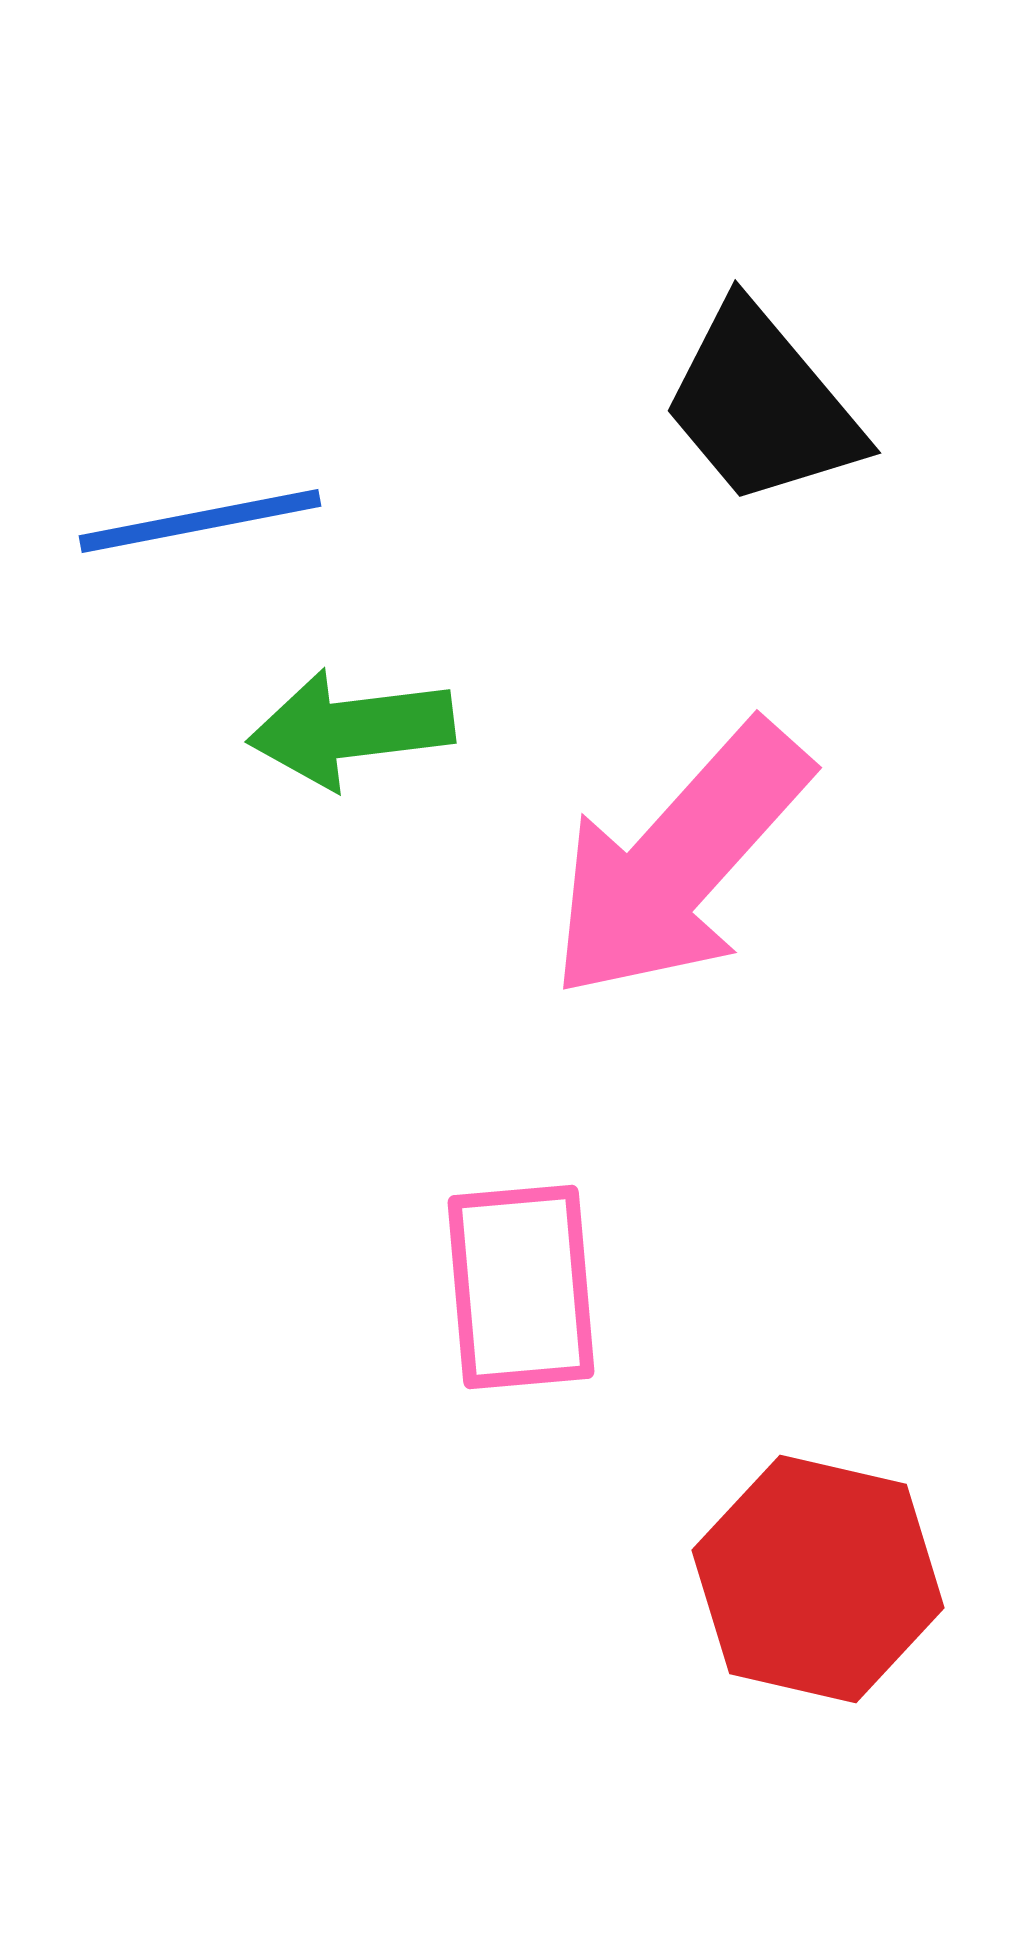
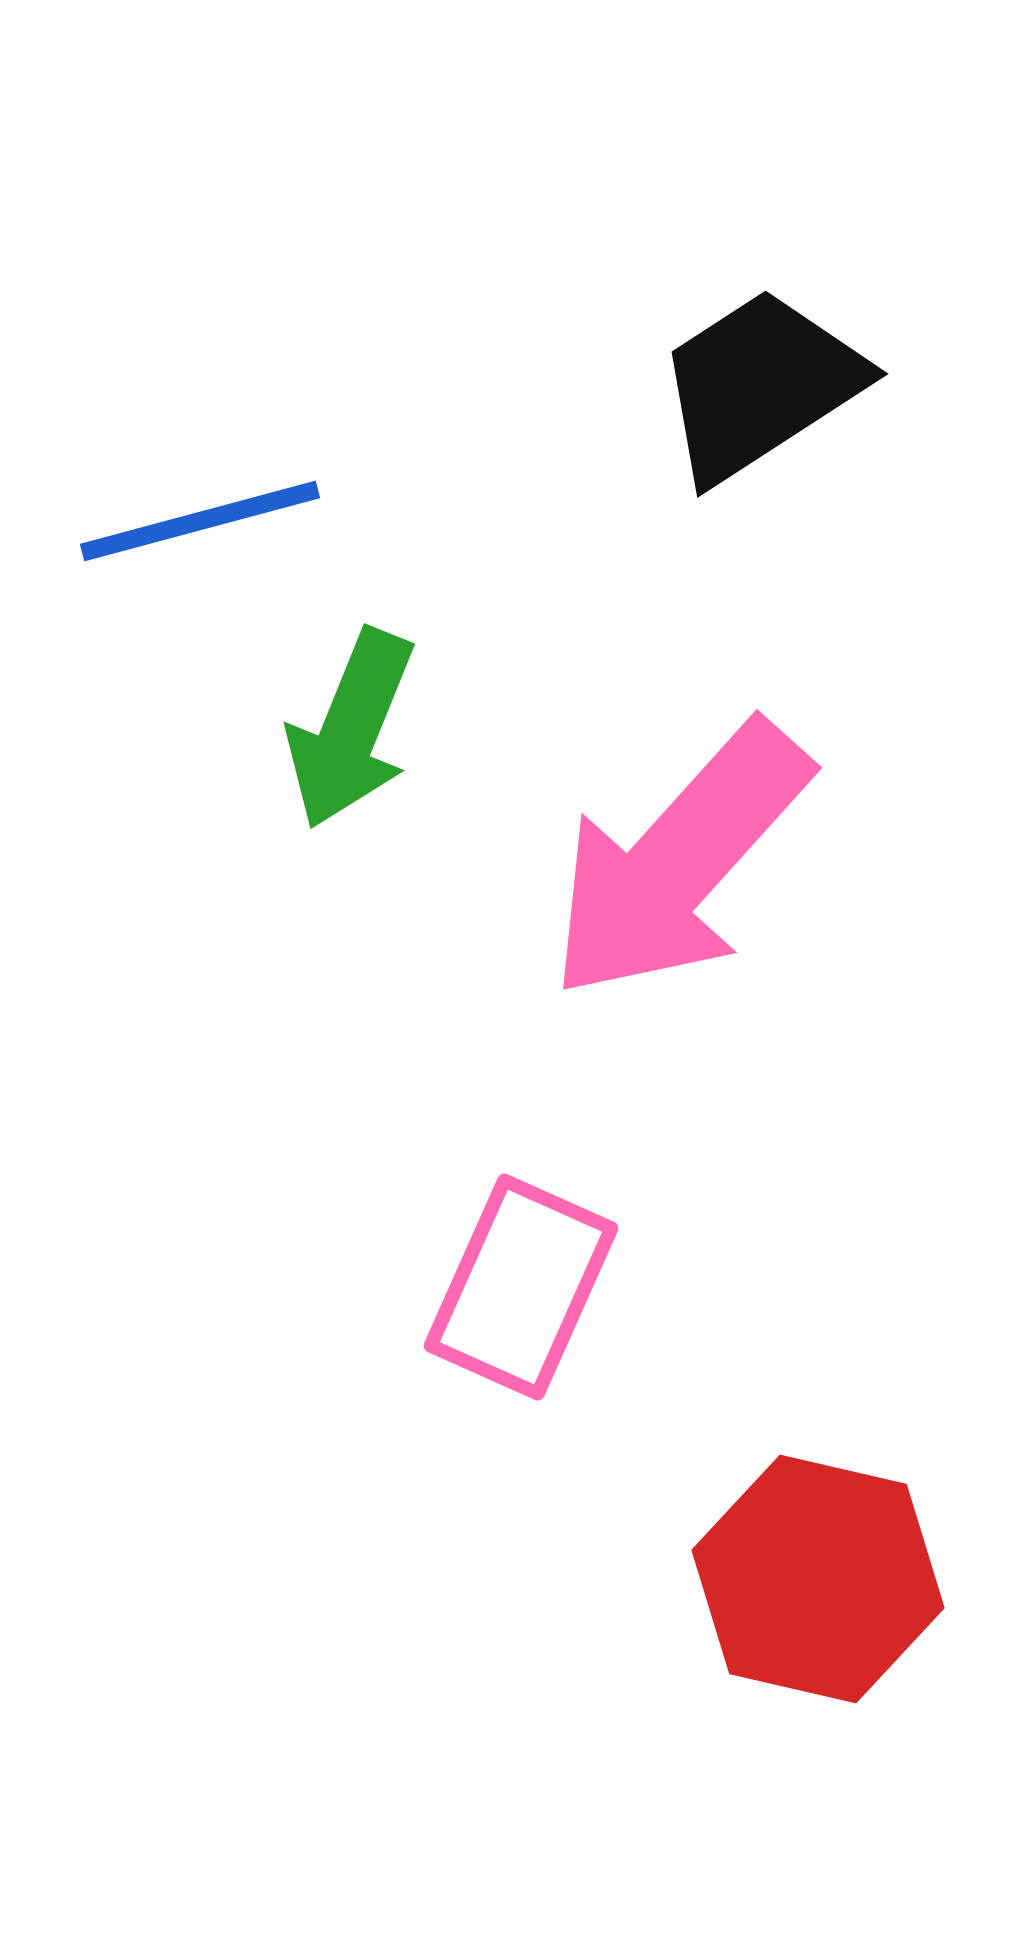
black trapezoid: moved 2 px left, 20 px up; rotated 97 degrees clockwise
blue line: rotated 4 degrees counterclockwise
green arrow: rotated 61 degrees counterclockwise
pink rectangle: rotated 29 degrees clockwise
